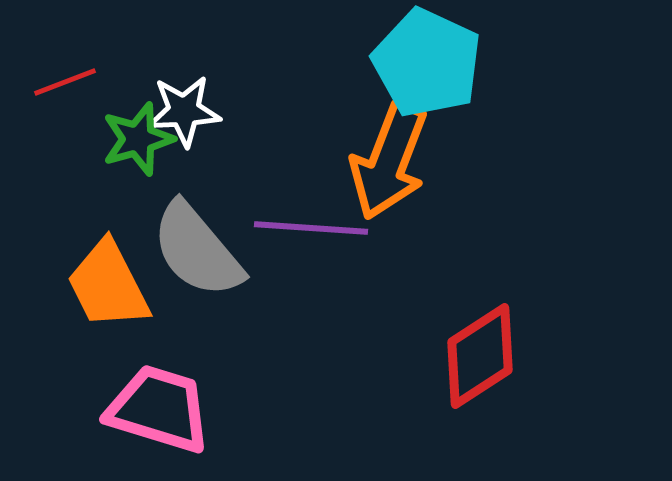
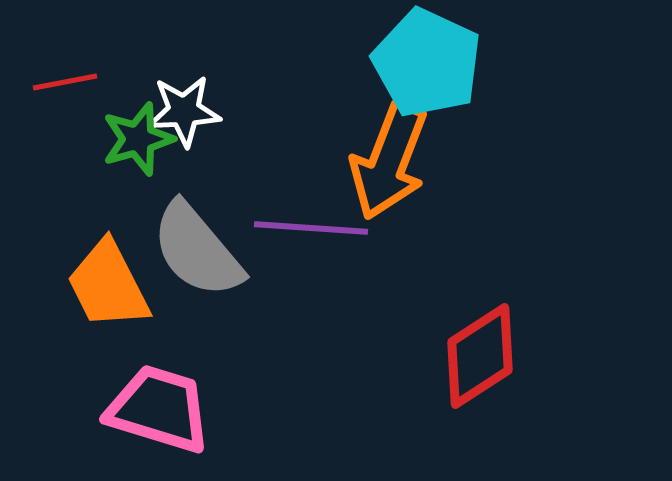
red line: rotated 10 degrees clockwise
